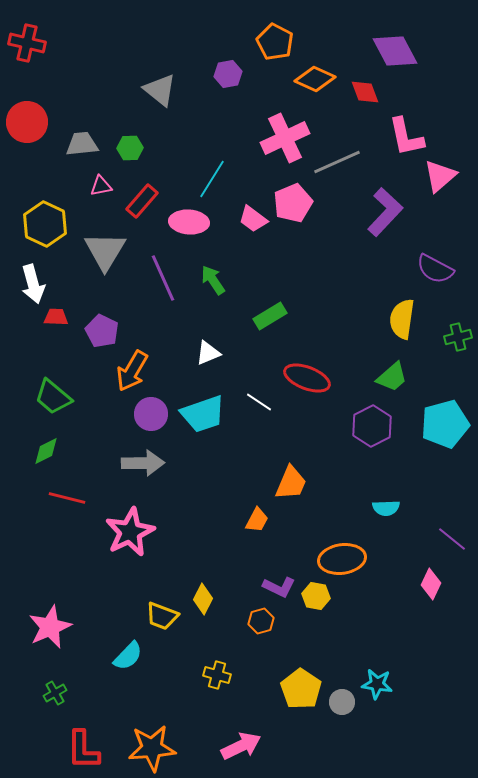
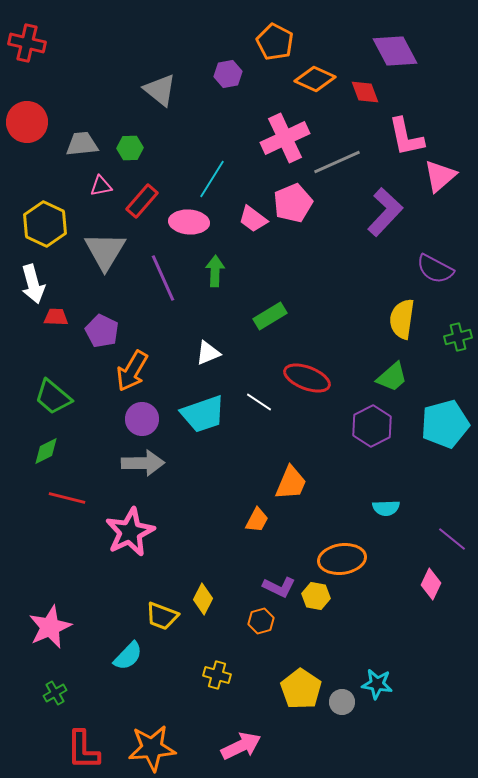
green arrow at (213, 280): moved 2 px right, 9 px up; rotated 36 degrees clockwise
purple circle at (151, 414): moved 9 px left, 5 px down
